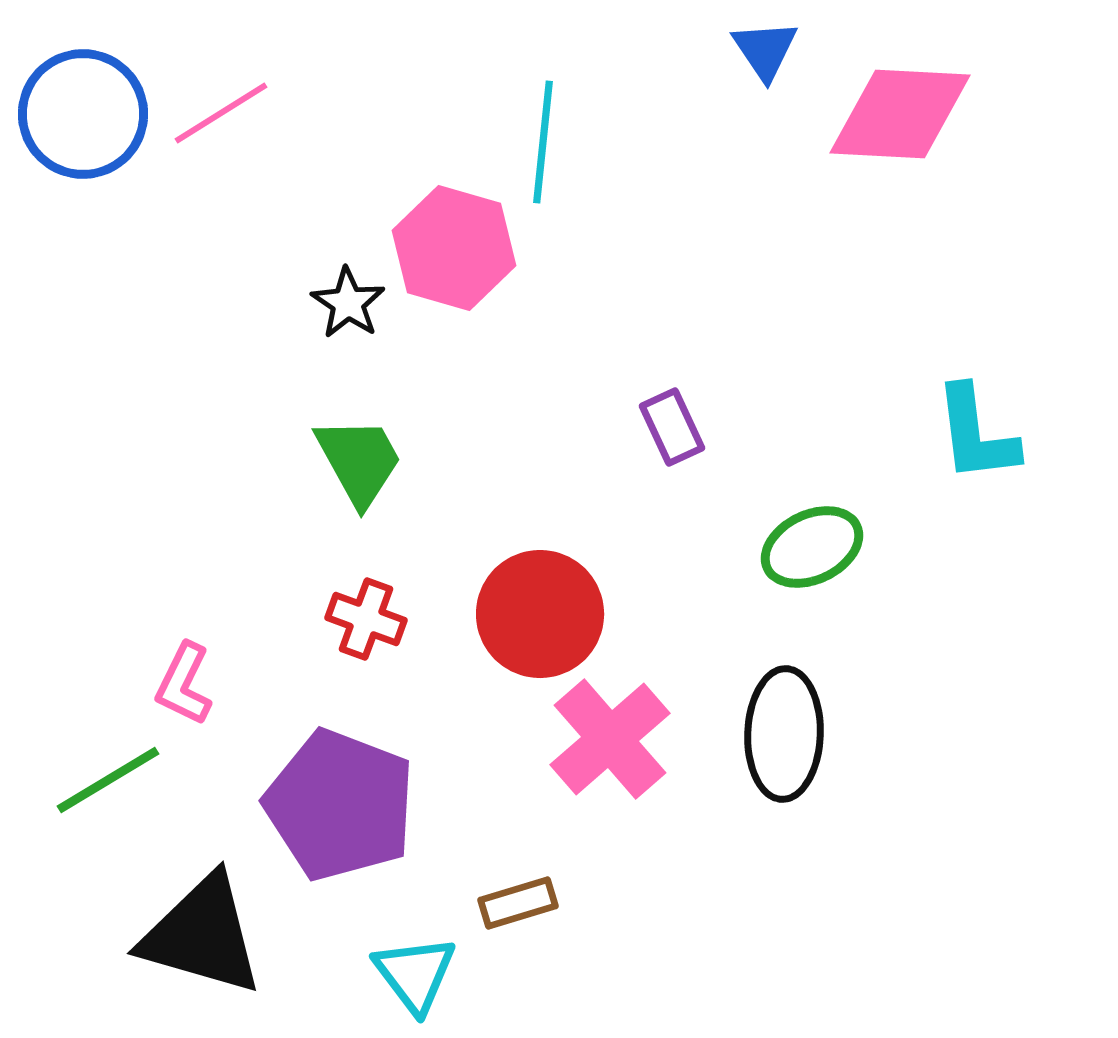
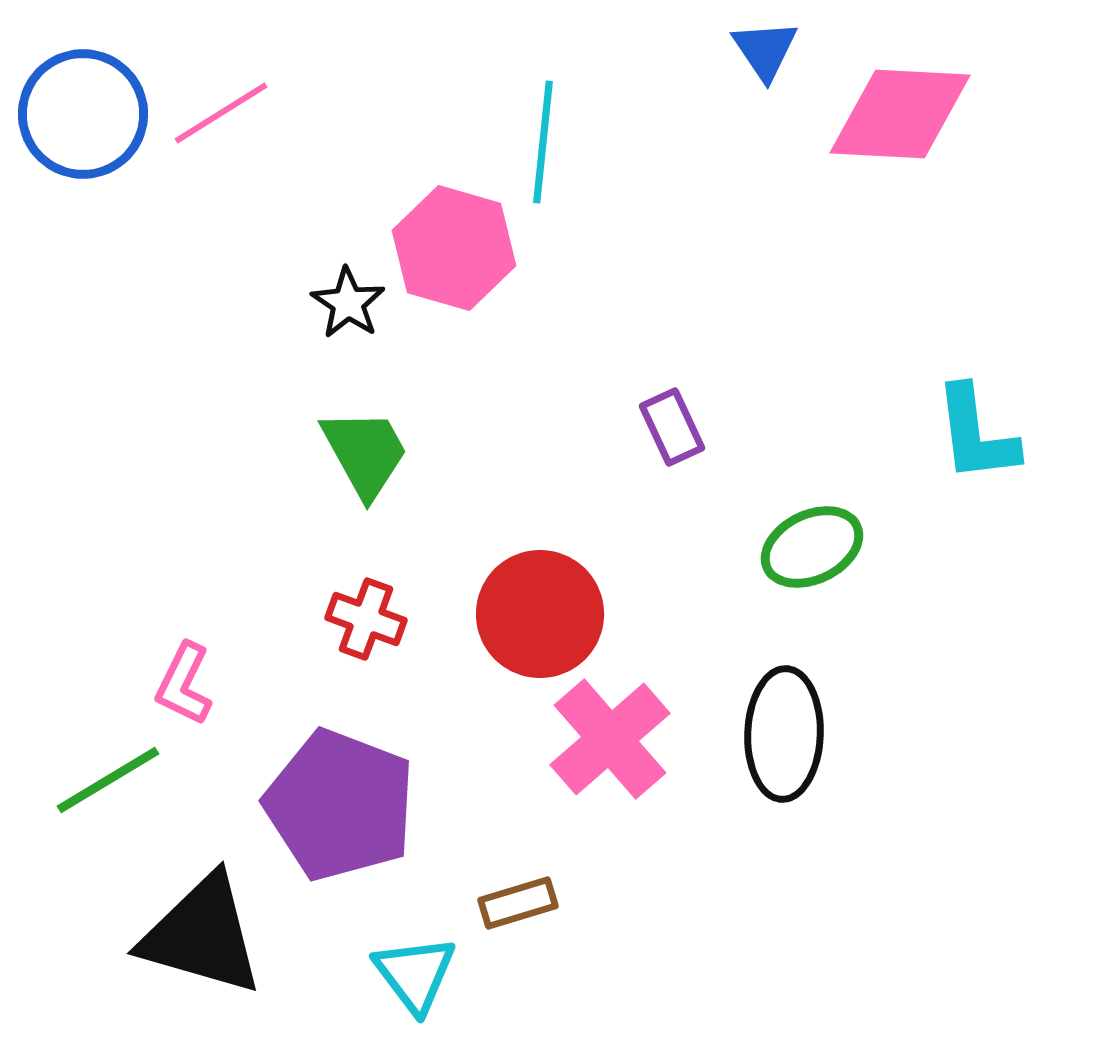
green trapezoid: moved 6 px right, 8 px up
